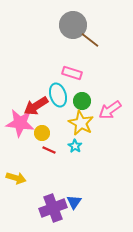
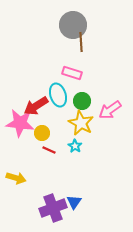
brown line: moved 9 px left, 2 px down; rotated 48 degrees clockwise
